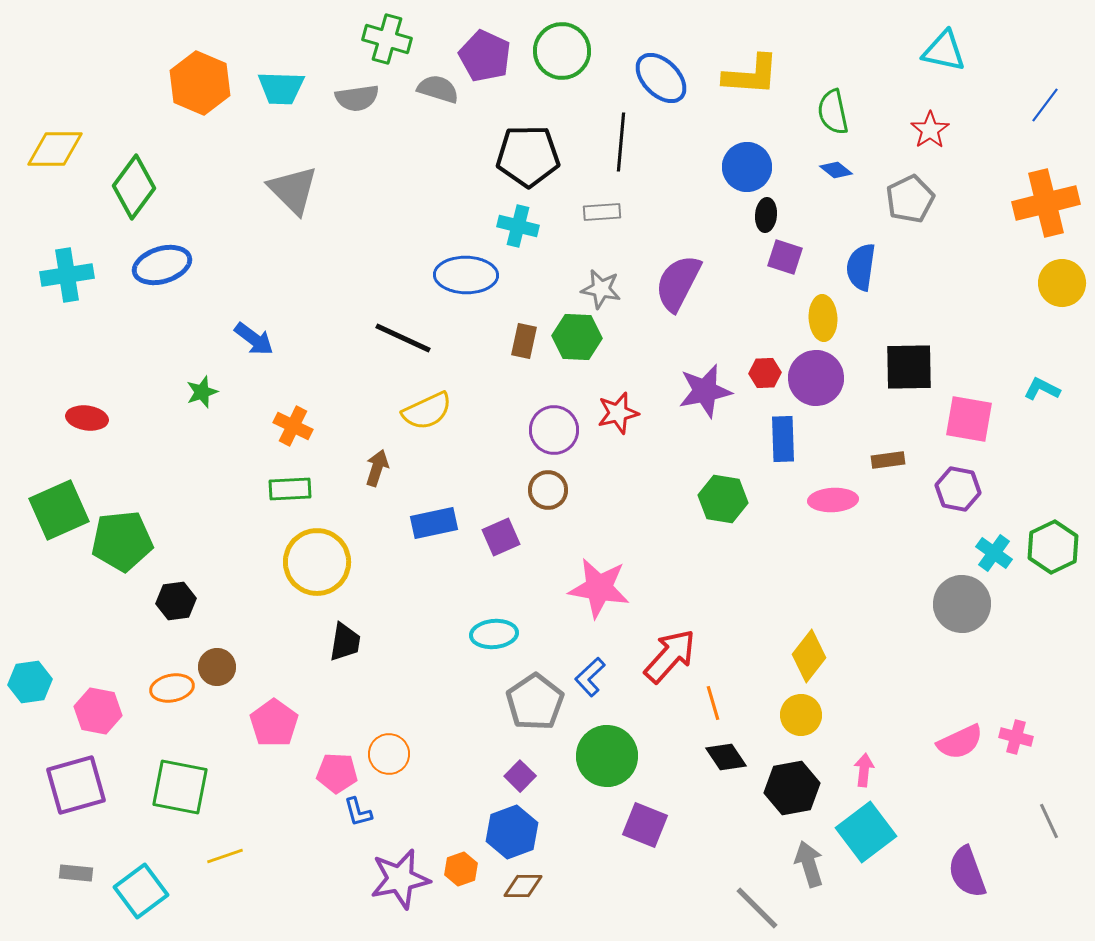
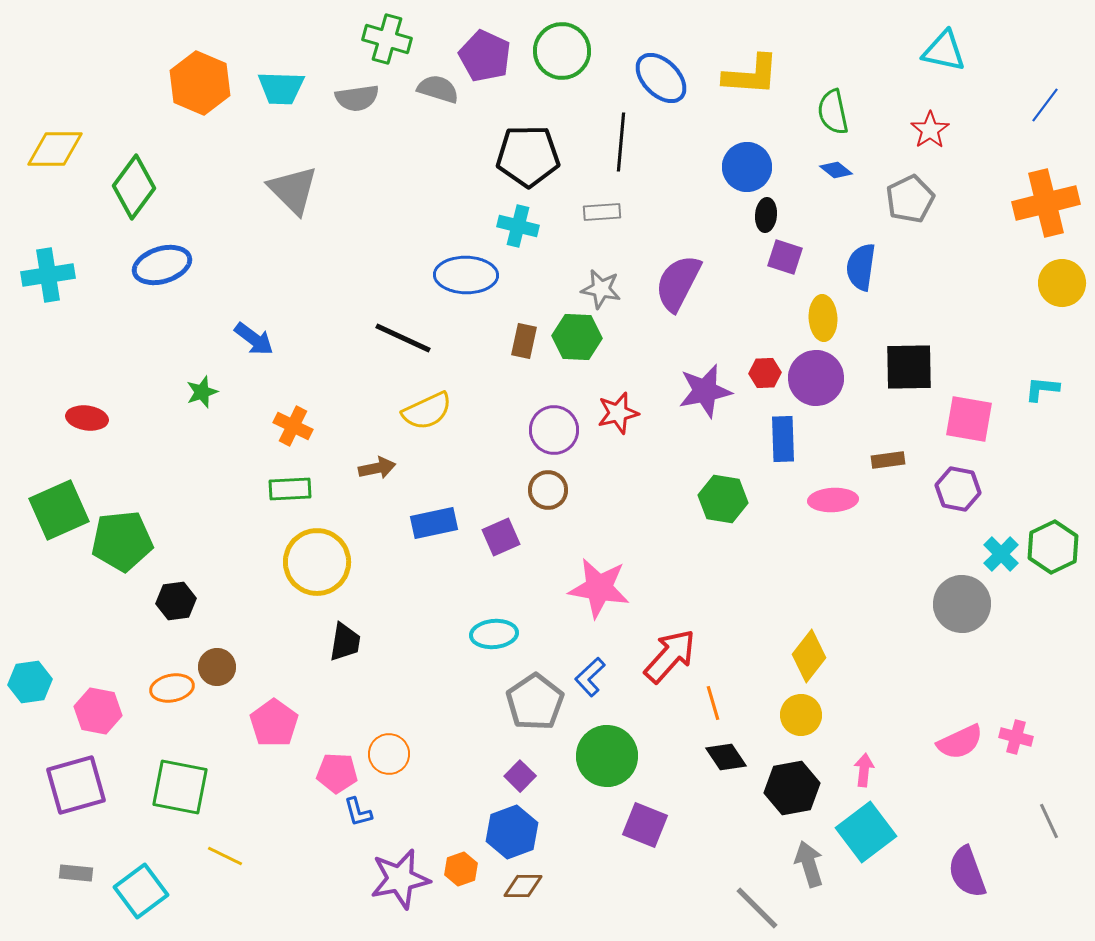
cyan cross at (67, 275): moved 19 px left
cyan L-shape at (1042, 389): rotated 21 degrees counterclockwise
brown arrow at (377, 468): rotated 60 degrees clockwise
cyan cross at (994, 553): moved 7 px right, 1 px down; rotated 9 degrees clockwise
yellow line at (225, 856): rotated 45 degrees clockwise
